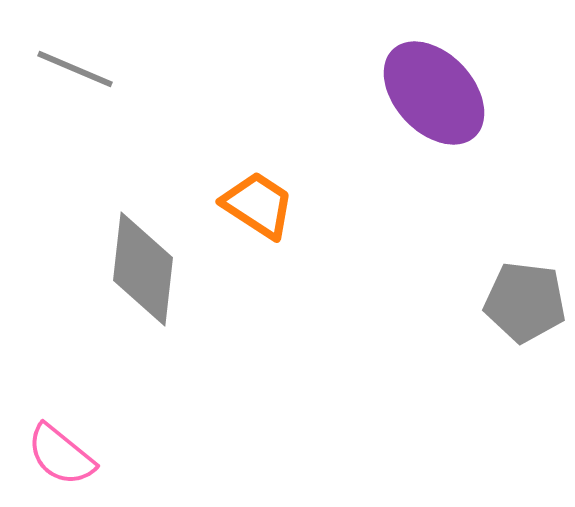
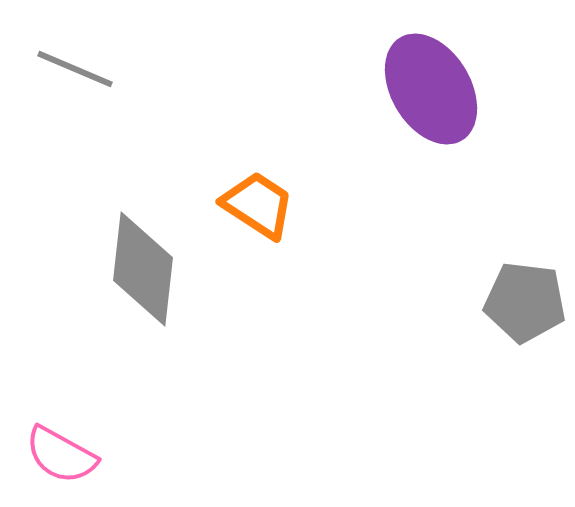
purple ellipse: moved 3 px left, 4 px up; rotated 12 degrees clockwise
pink semicircle: rotated 10 degrees counterclockwise
